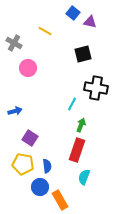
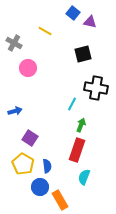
yellow pentagon: rotated 20 degrees clockwise
